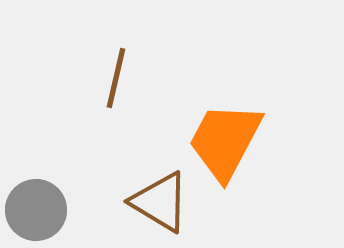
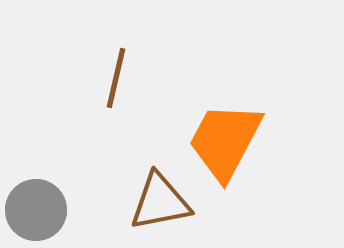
brown triangle: rotated 42 degrees counterclockwise
